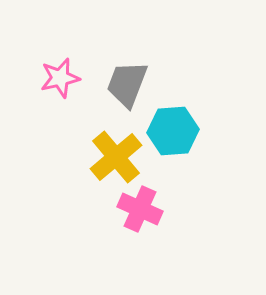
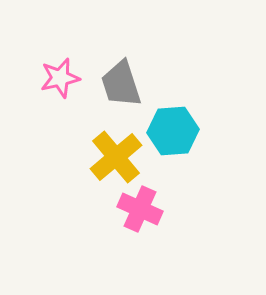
gray trapezoid: moved 6 px left; rotated 39 degrees counterclockwise
